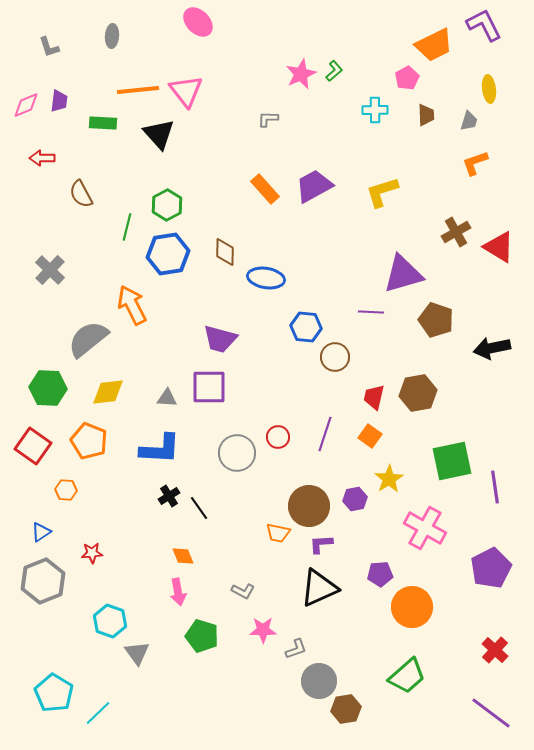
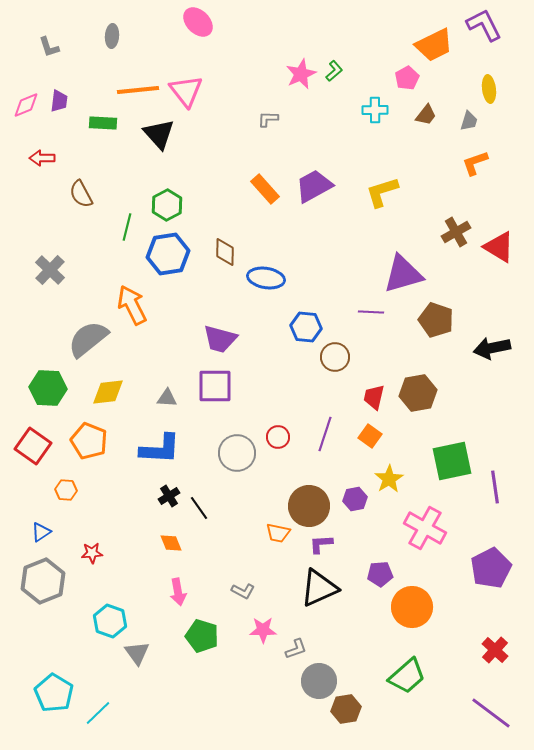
brown trapezoid at (426, 115): rotated 40 degrees clockwise
purple square at (209, 387): moved 6 px right, 1 px up
orange diamond at (183, 556): moved 12 px left, 13 px up
